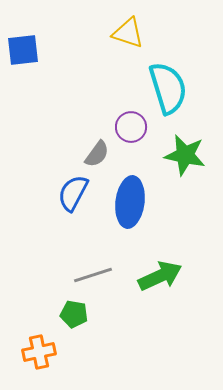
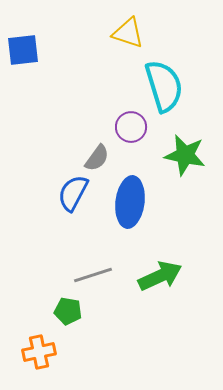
cyan semicircle: moved 4 px left, 2 px up
gray semicircle: moved 4 px down
green pentagon: moved 6 px left, 3 px up
